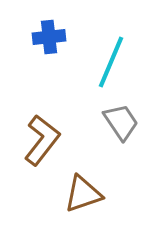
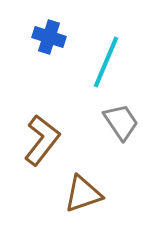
blue cross: rotated 24 degrees clockwise
cyan line: moved 5 px left
